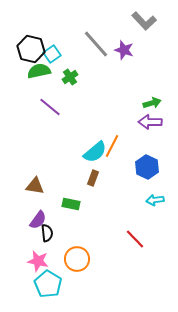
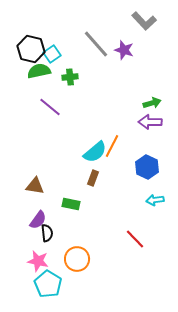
green cross: rotated 28 degrees clockwise
